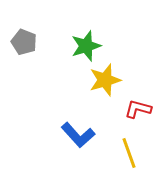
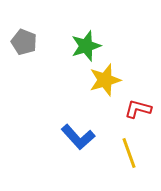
blue L-shape: moved 2 px down
